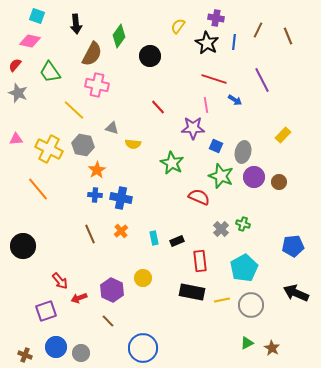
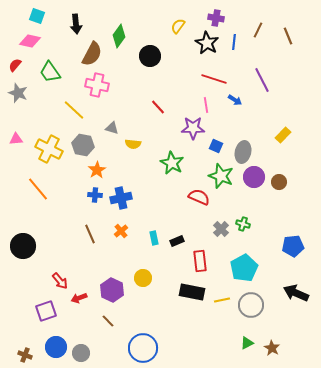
blue cross at (121, 198): rotated 25 degrees counterclockwise
